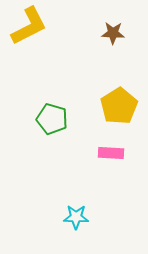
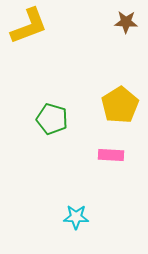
yellow L-shape: rotated 6 degrees clockwise
brown star: moved 13 px right, 11 px up
yellow pentagon: moved 1 px right, 1 px up
pink rectangle: moved 2 px down
